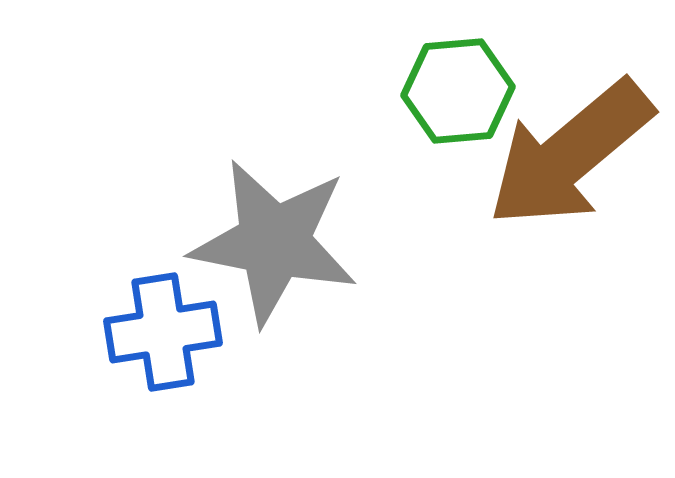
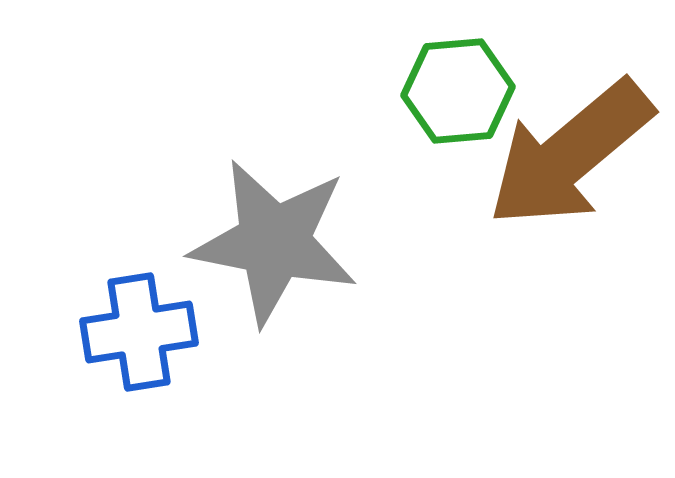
blue cross: moved 24 px left
